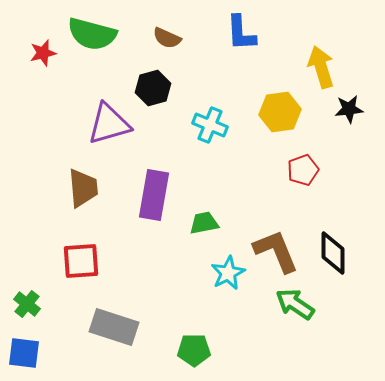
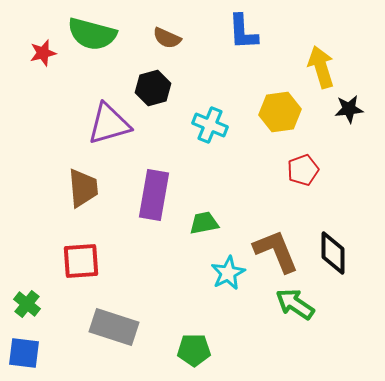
blue L-shape: moved 2 px right, 1 px up
